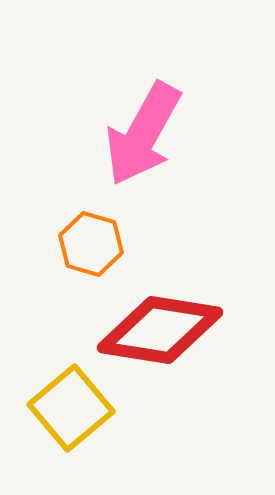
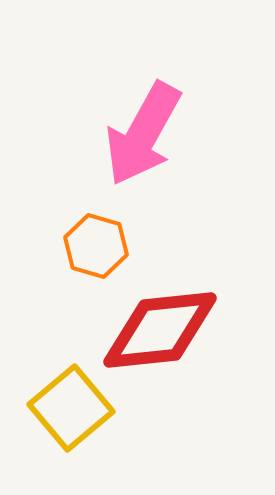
orange hexagon: moved 5 px right, 2 px down
red diamond: rotated 15 degrees counterclockwise
